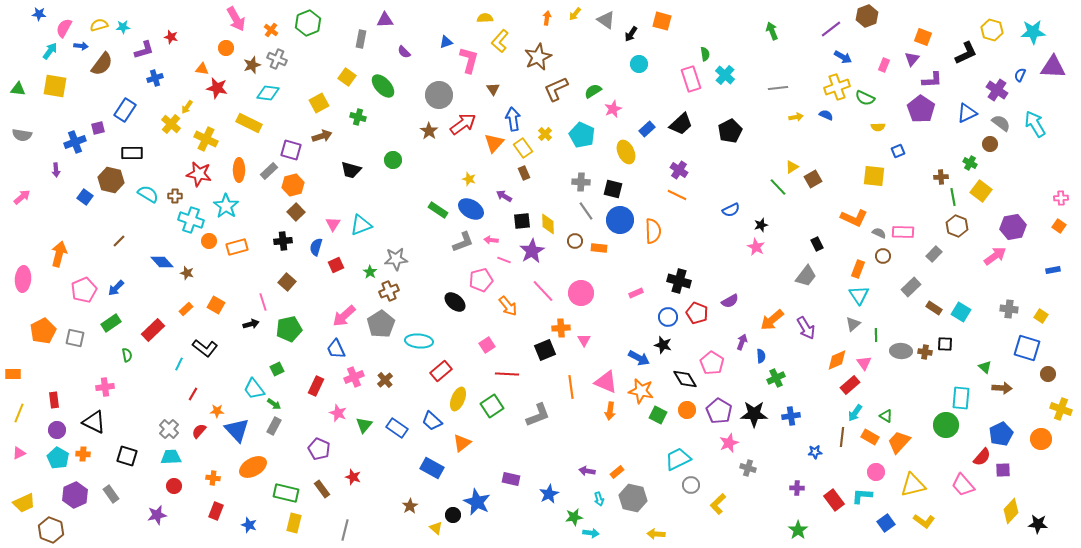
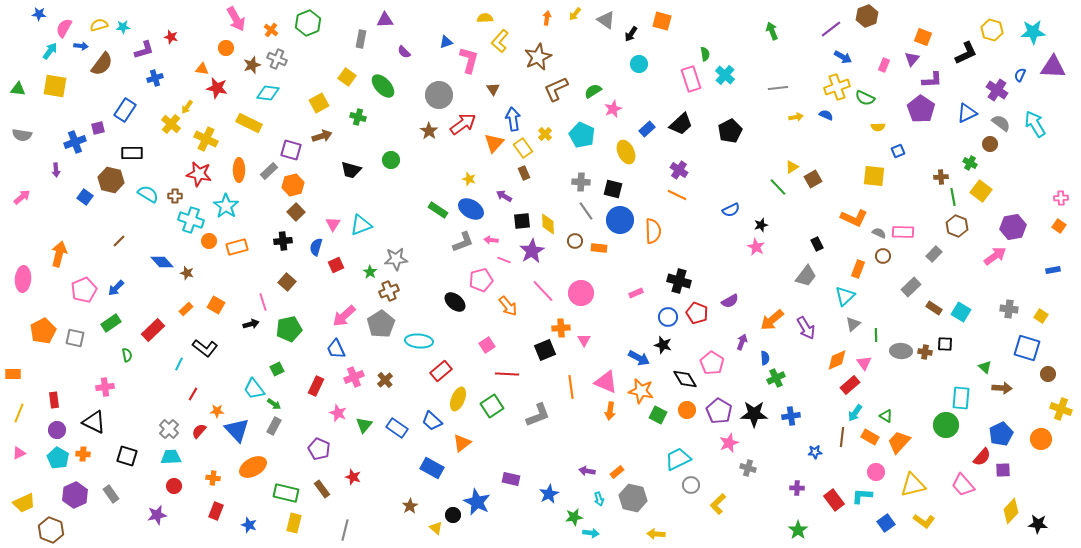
green circle at (393, 160): moved 2 px left
cyan triangle at (859, 295): moved 14 px left, 1 px down; rotated 20 degrees clockwise
blue semicircle at (761, 356): moved 4 px right, 2 px down
